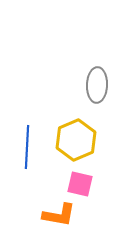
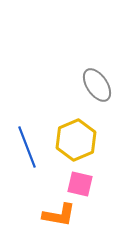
gray ellipse: rotated 36 degrees counterclockwise
blue line: rotated 24 degrees counterclockwise
